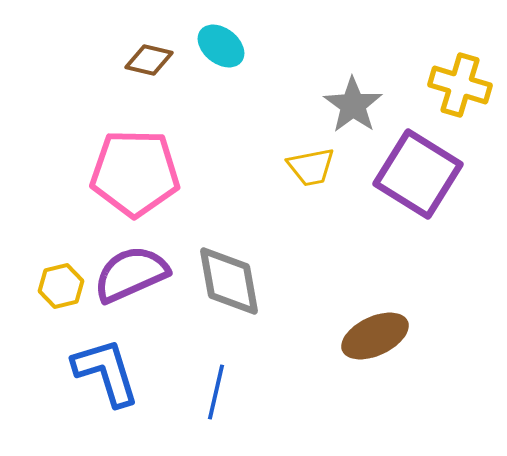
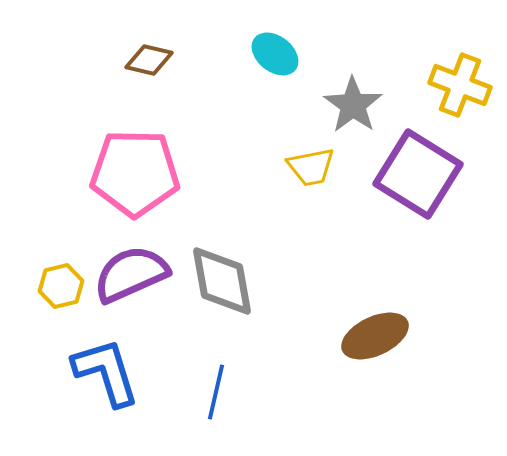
cyan ellipse: moved 54 px right, 8 px down
yellow cross: rotated 4 degrees clockwise
gray diamond: moved 7 px left
